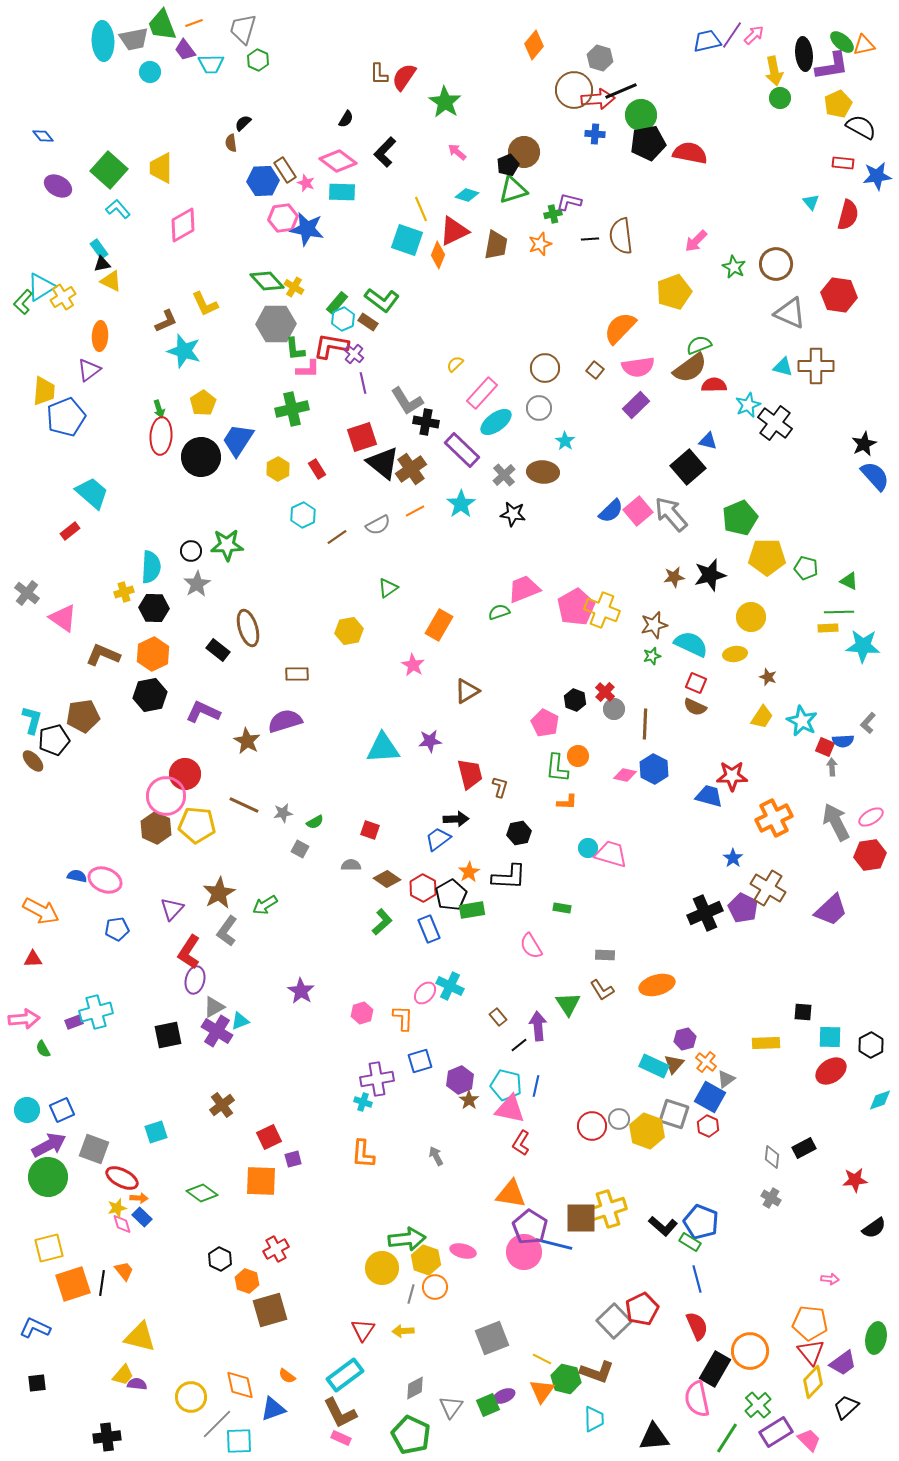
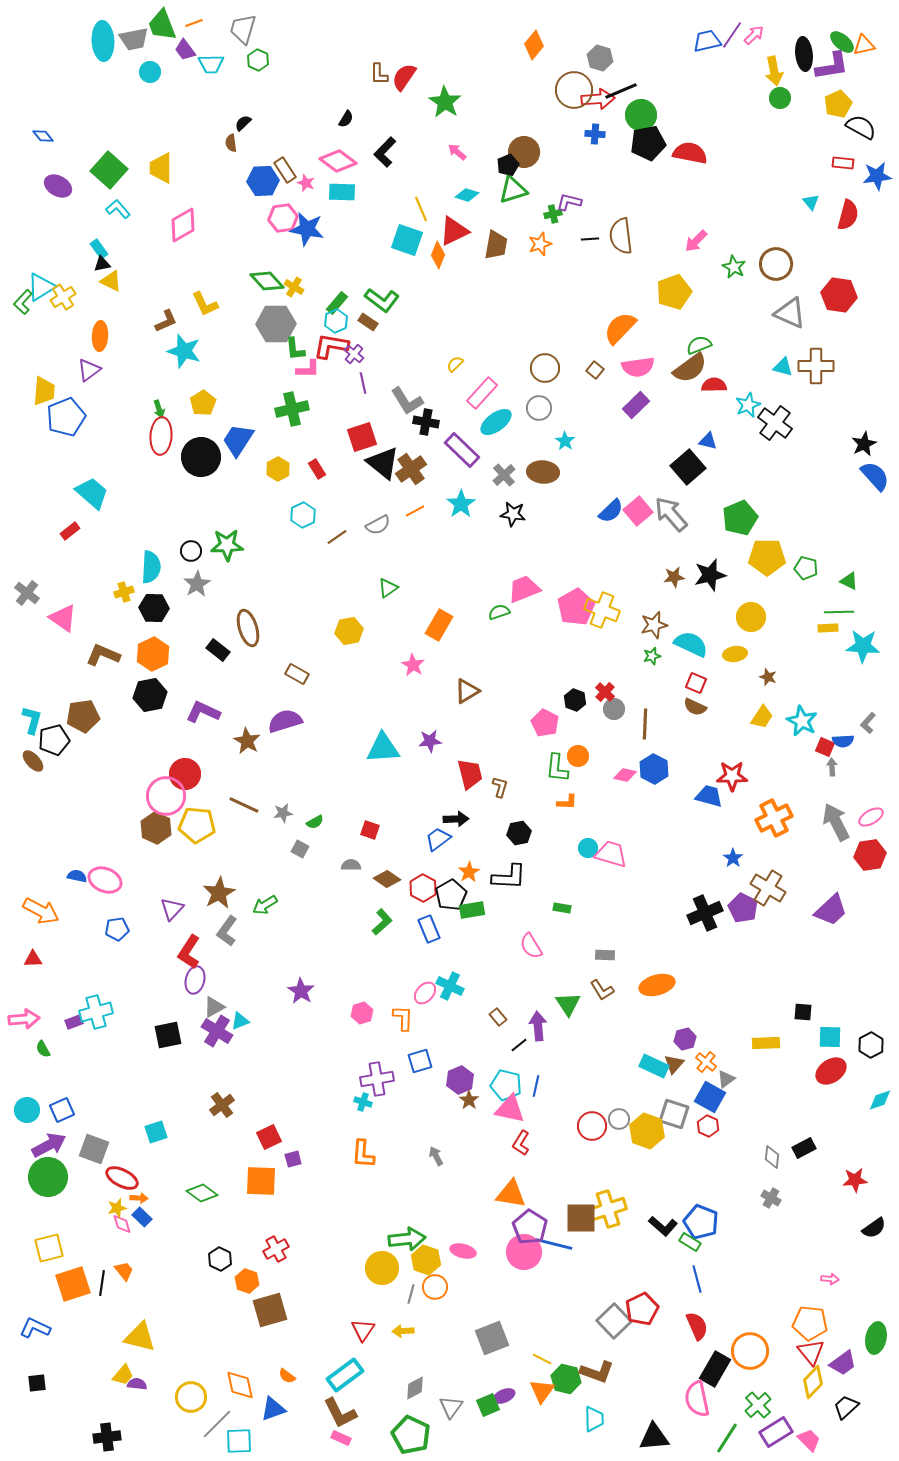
cyan hexagon at (343, 319): moved 7 px left, 2 px down
brown rectangle at (297, 674): rotated 30 degrees clockwise
